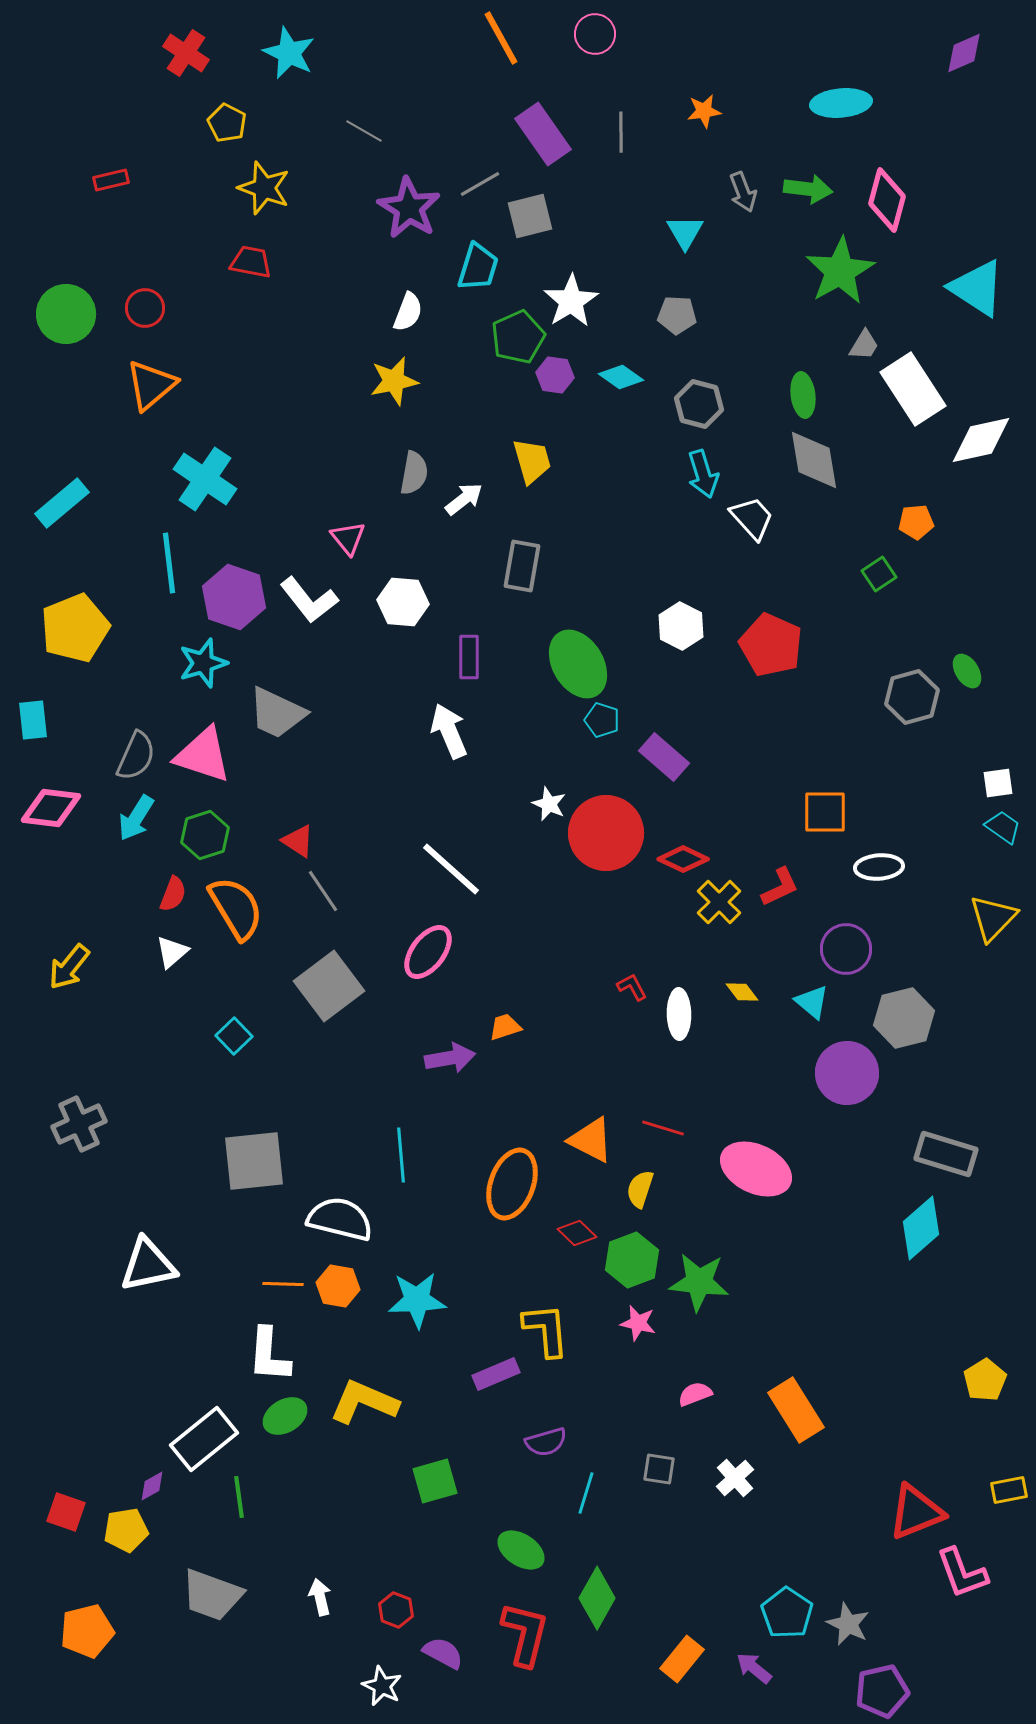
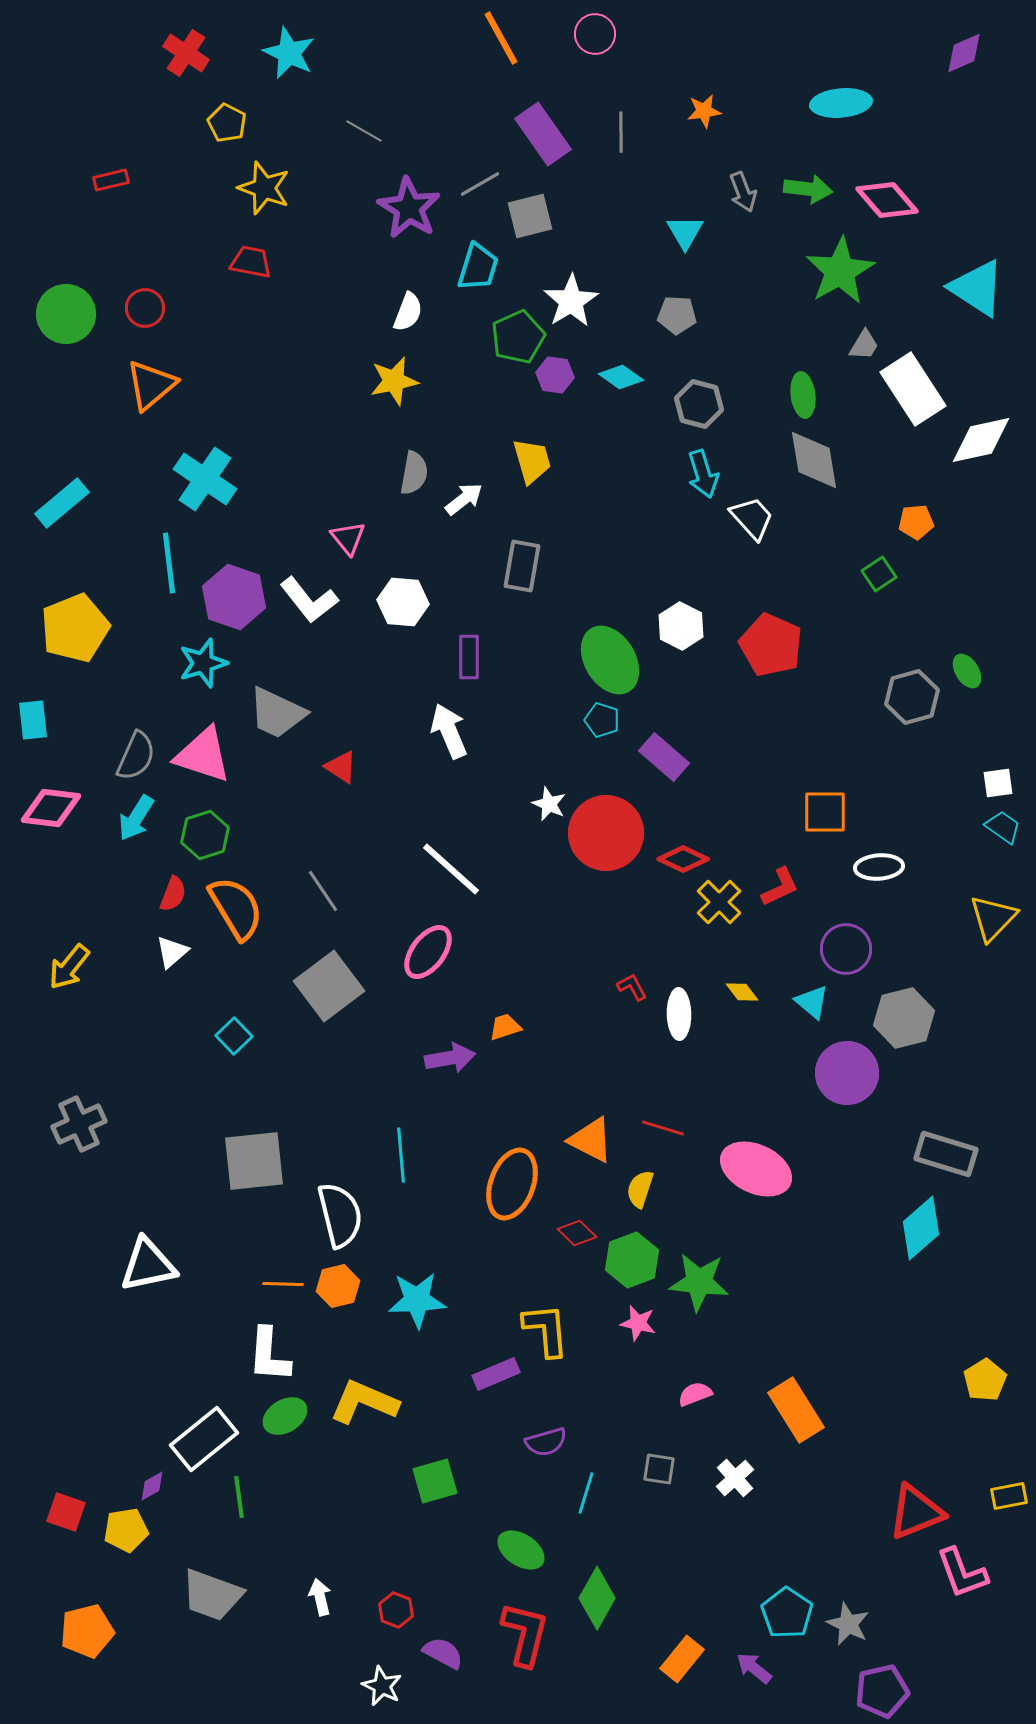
pink diamond at (887, 200): rotated 56 degrees counterclockwise
green ellipse at (578, 664): moved 32 px right, 4 px up
red triangle at (298, 841): moved 43 px right, 74 px up
white semicircle at (340, 1219): moved 4 px up; rotated 62 degrees clockwise
orange hexagon at (338, 1286): rotated 24 degrees counterclockwise
yellow rectangle at (1009, 1490): moved 6 px down
